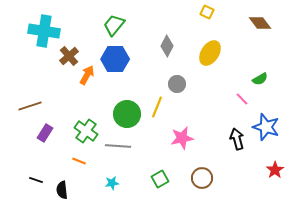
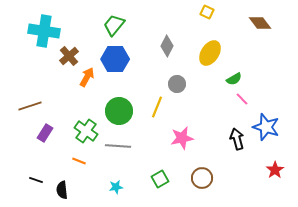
orange arrow: moved 2 px down
green semicircle: moved 26 px left
green circle: moved 8 px left, 3 px up
cyan star: moved 4 px right, 4 px down
